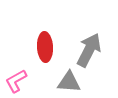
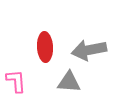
gray arrow: rotated 128 degrees counterclockwise
pink L-shape: rotated 115 degrees clockwise
